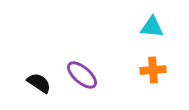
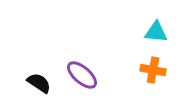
cyan triangle: moved 4 px right, 5 px down
orange cross: rotated 15 degrees clockwise
